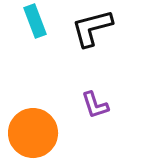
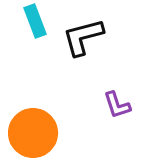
black L-shape: moved 9 px left, 9 px down
purple L-shape: moved 22 px right
